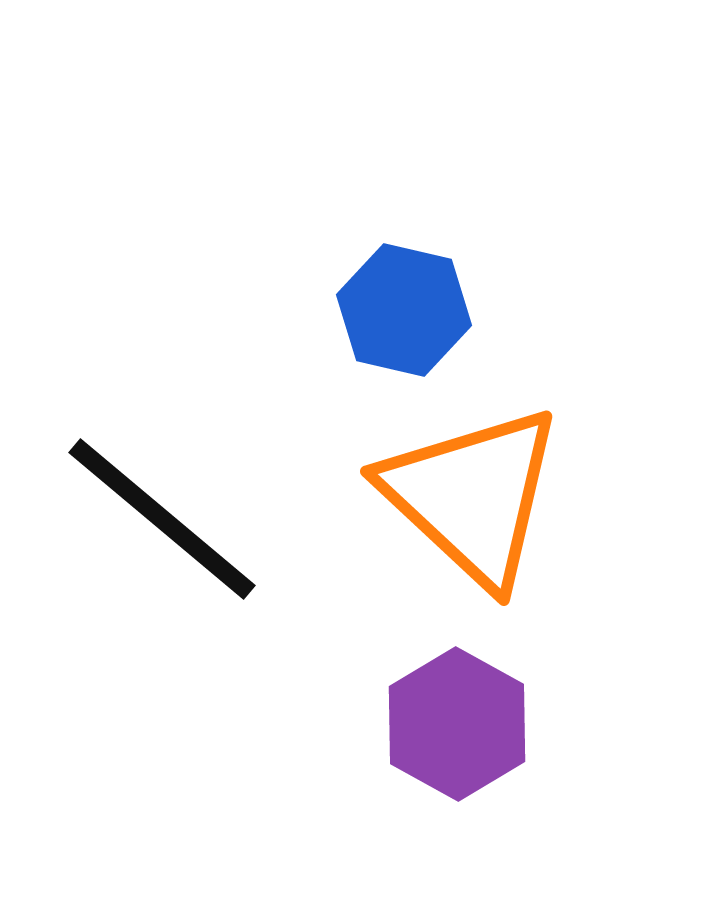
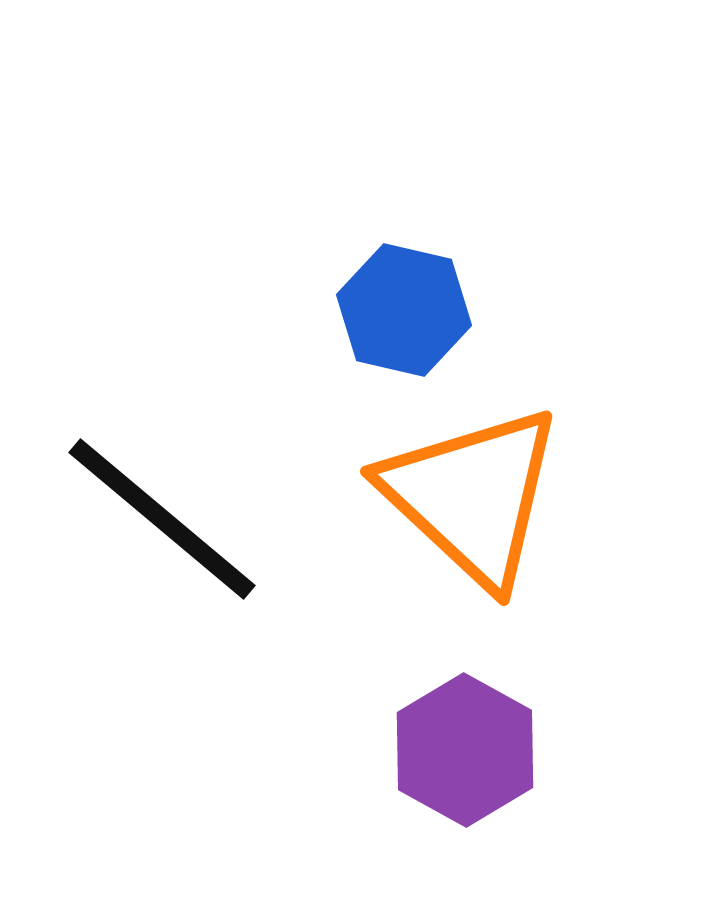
purple hexagon: moved 8 px right, 26 px down
